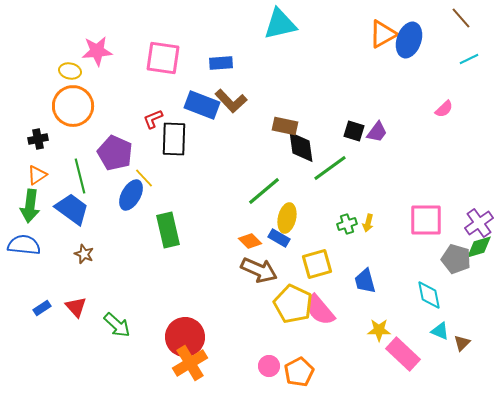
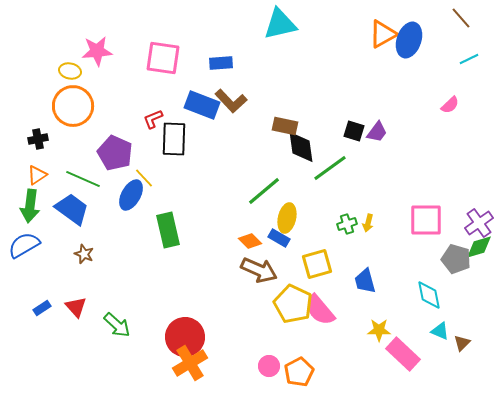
pink semicircle at (444, 109): moved 6 px right, 4 px up
green line at (80, 176): moved 3 px right, 3 px down; rotated 52 degrees counterclockwise
blue semicircle at (24, 245): rotated 36 degrees counterclockwise
